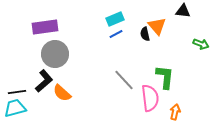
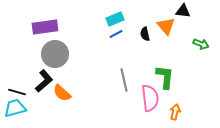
orange triangle: moved 9 px right
gray line: rotated 30 degrees clockwise
black line: rotated 24 degrees clockwise
